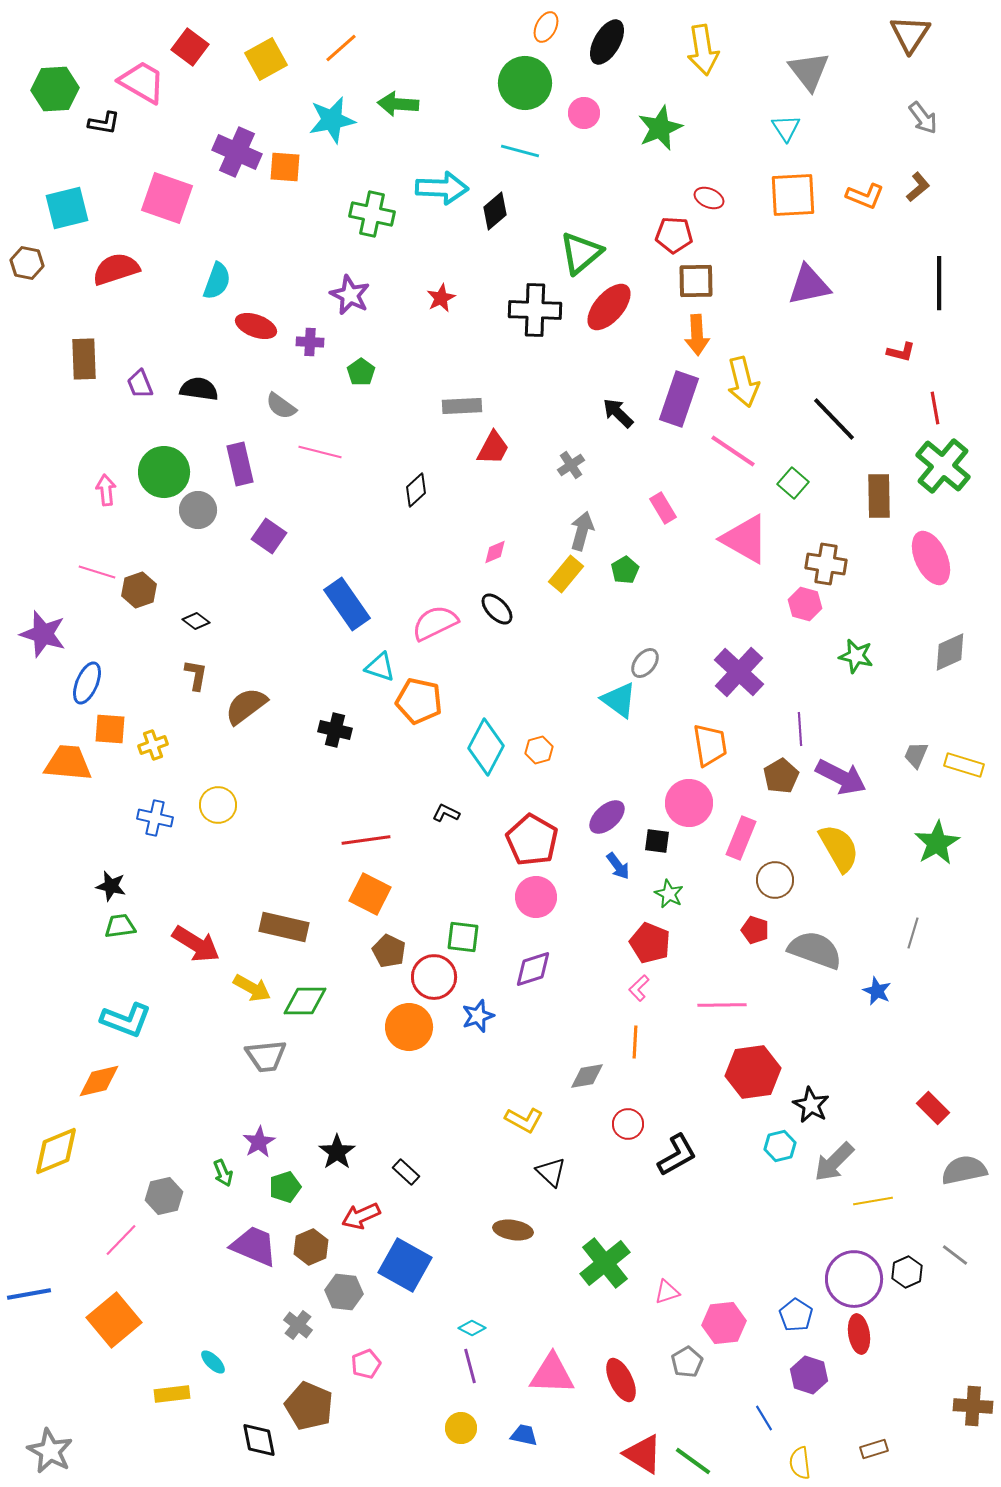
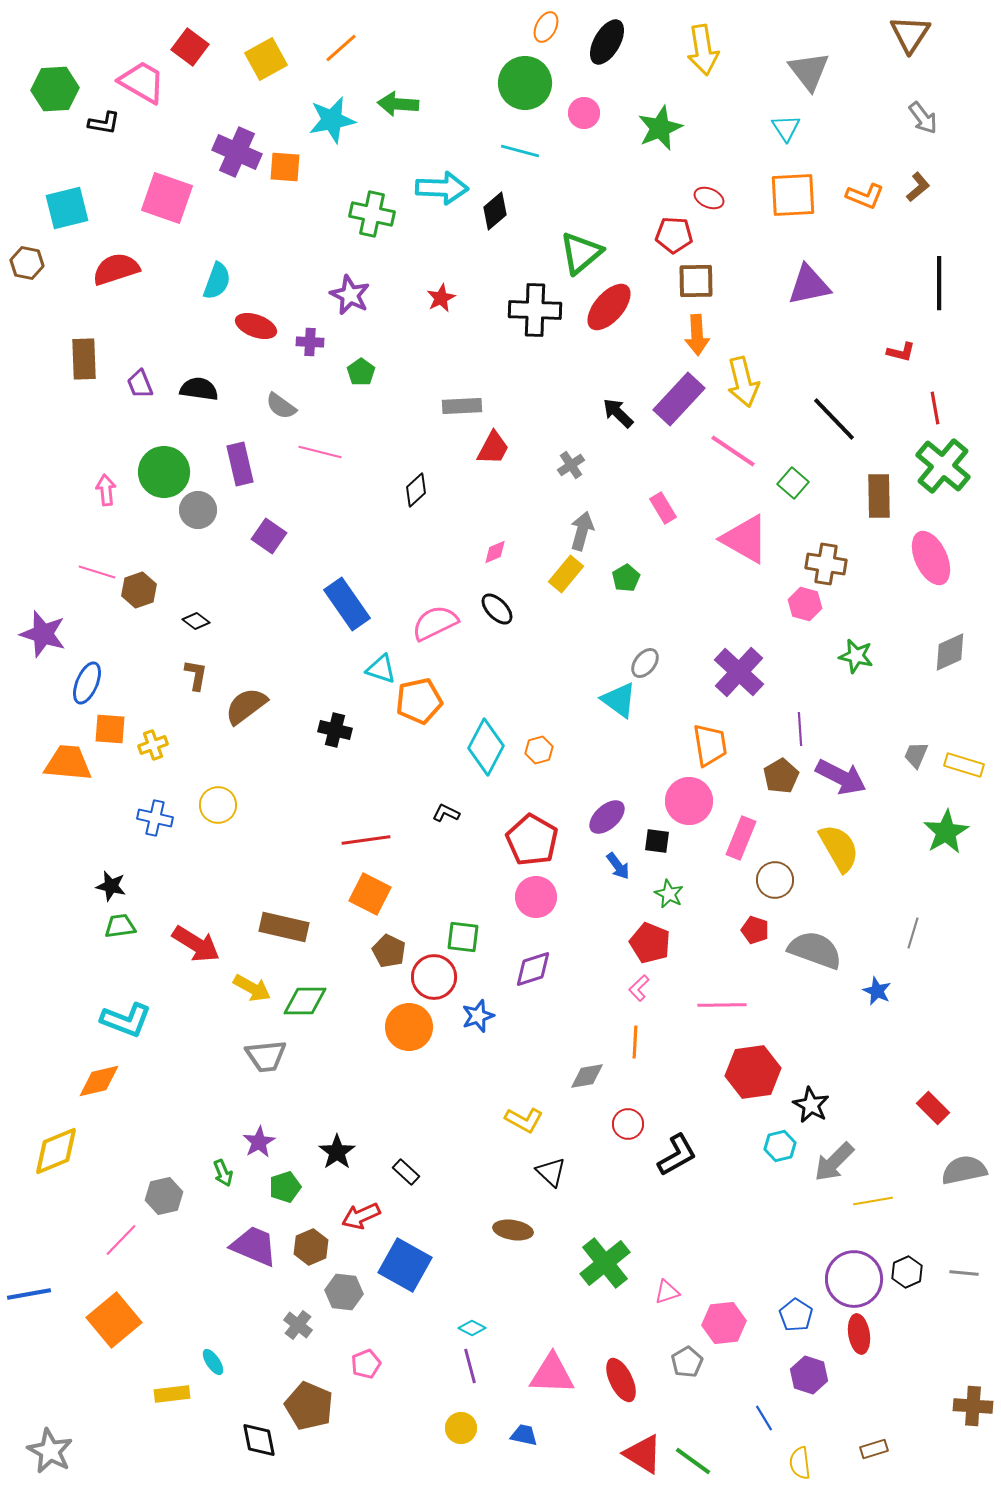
purple rectangle at (679, 399): rotated 24 degrees clockwise
green pentagon at (625, 570): moved 1 px right, 8 px down
cyan triangle at (380, 667): moved 1 px right, 2 px down
orange pentagon at (419, 701): rotated 24 degrees counterclockwise
pink circle at (689, 803): moved 2 px up
green star at (937, 843): moved 9 px right, 11 px up
gray line at (955, 1255): moved 9 px right, 18 px down; rotated 32 degrees counterclockwise
cyan ellipse at (213, 1362): rotated 12 degrees clockwise
